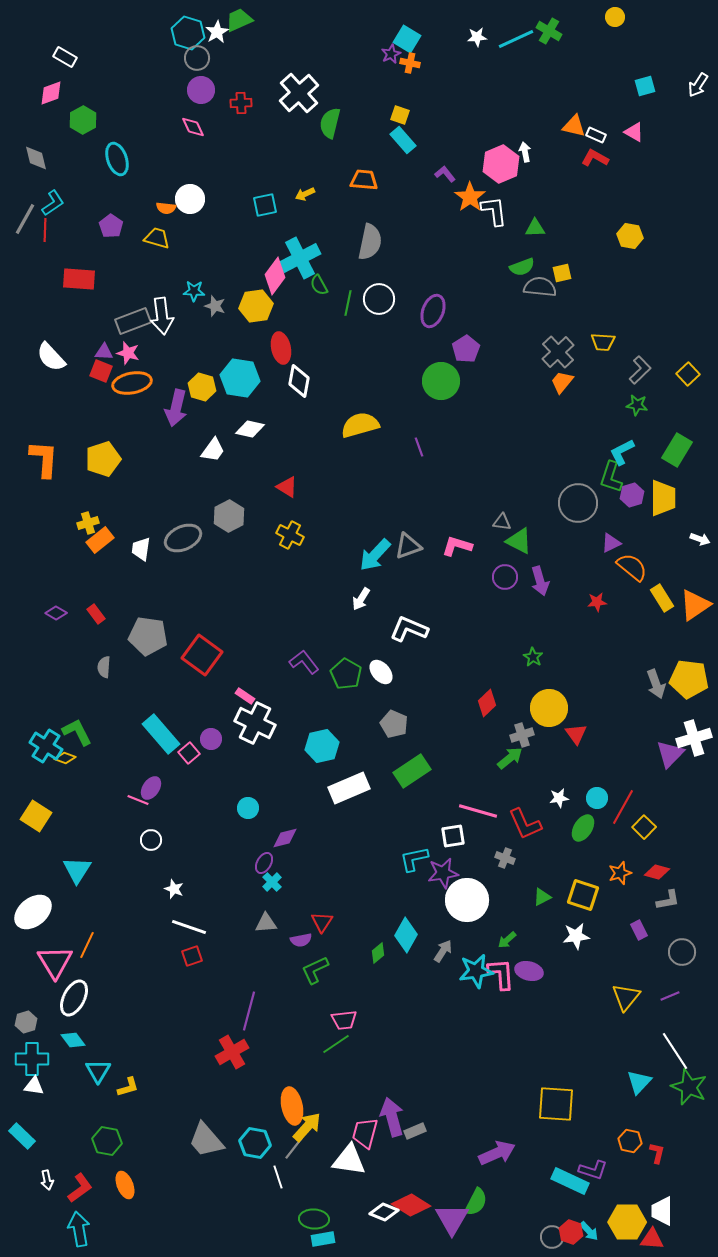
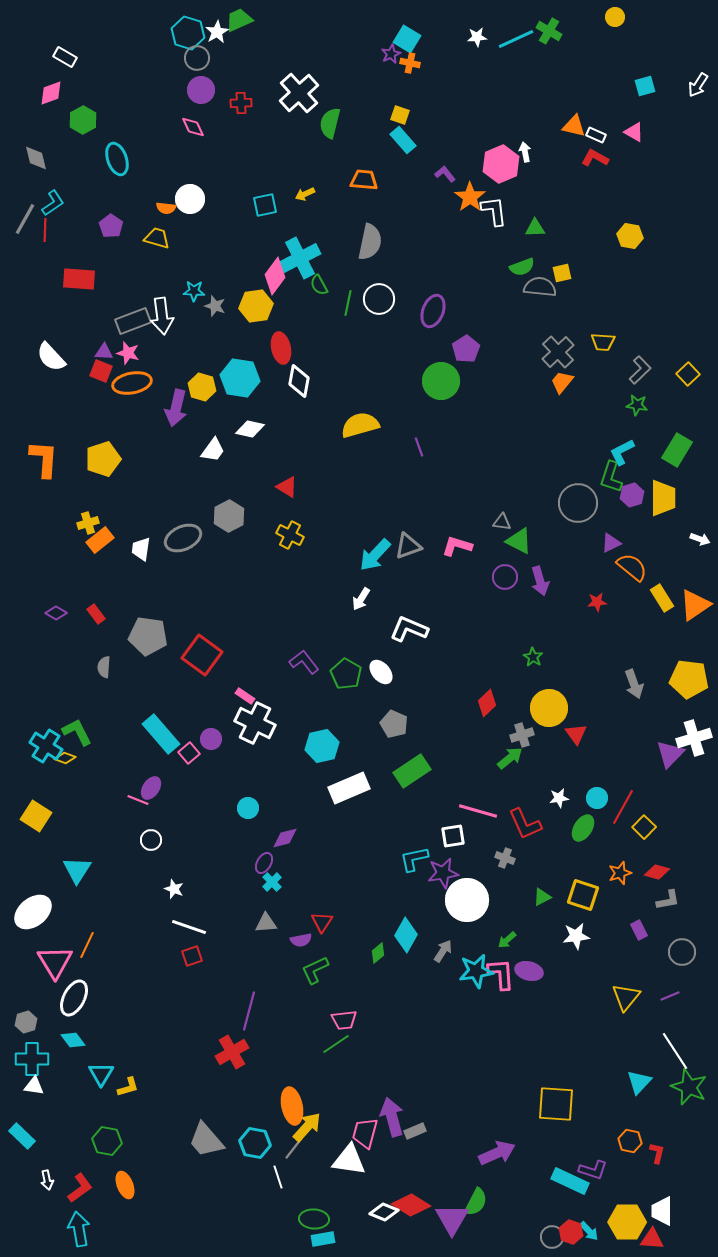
gray arrow at (656, 684): moved 22 px left
cyan triangle at (98, 1071): moved 3 px right, 3 px down
